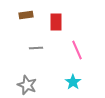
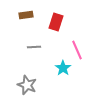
red rectangle: rotated 18 degrees clockwise
gray line: moved 2 px left, 1 px up
cyan star: moved 10 px left, 14 px up
